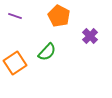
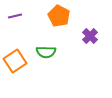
purple line: rotated 32 degrees counterclockwise
green semicircle: moved 1 px left; rotated 48 degrees clockwise
orange square: moved 2 px up
